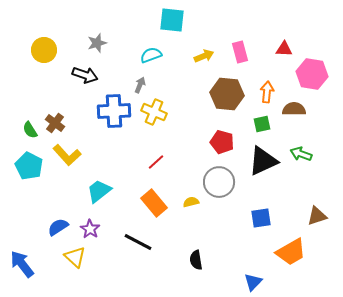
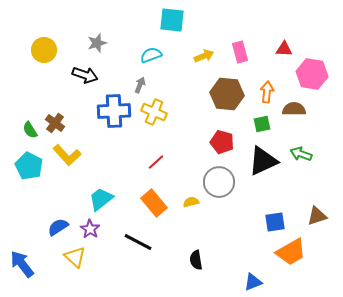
cyan trapezoid: moved 2 px right, 8 px down
blue square: moved 14 px right, 4 px down
blue triangle: rotated 24 degrees clockwise
